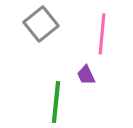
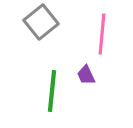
gray square: moved 2 px up
green line: moved 4 px left, 11 px up
